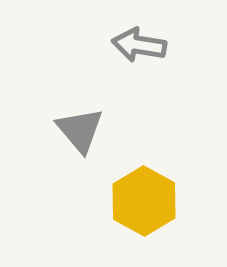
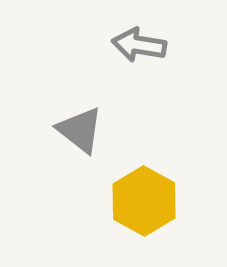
gray triangle: rotated 12 degrees counterclockwise
